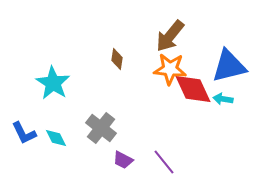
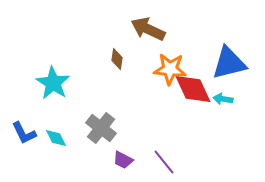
brown arrow: moved 22 px left, 7 px up; rotated 76 degrees clockwise
blue triangle: moved 3 px up
